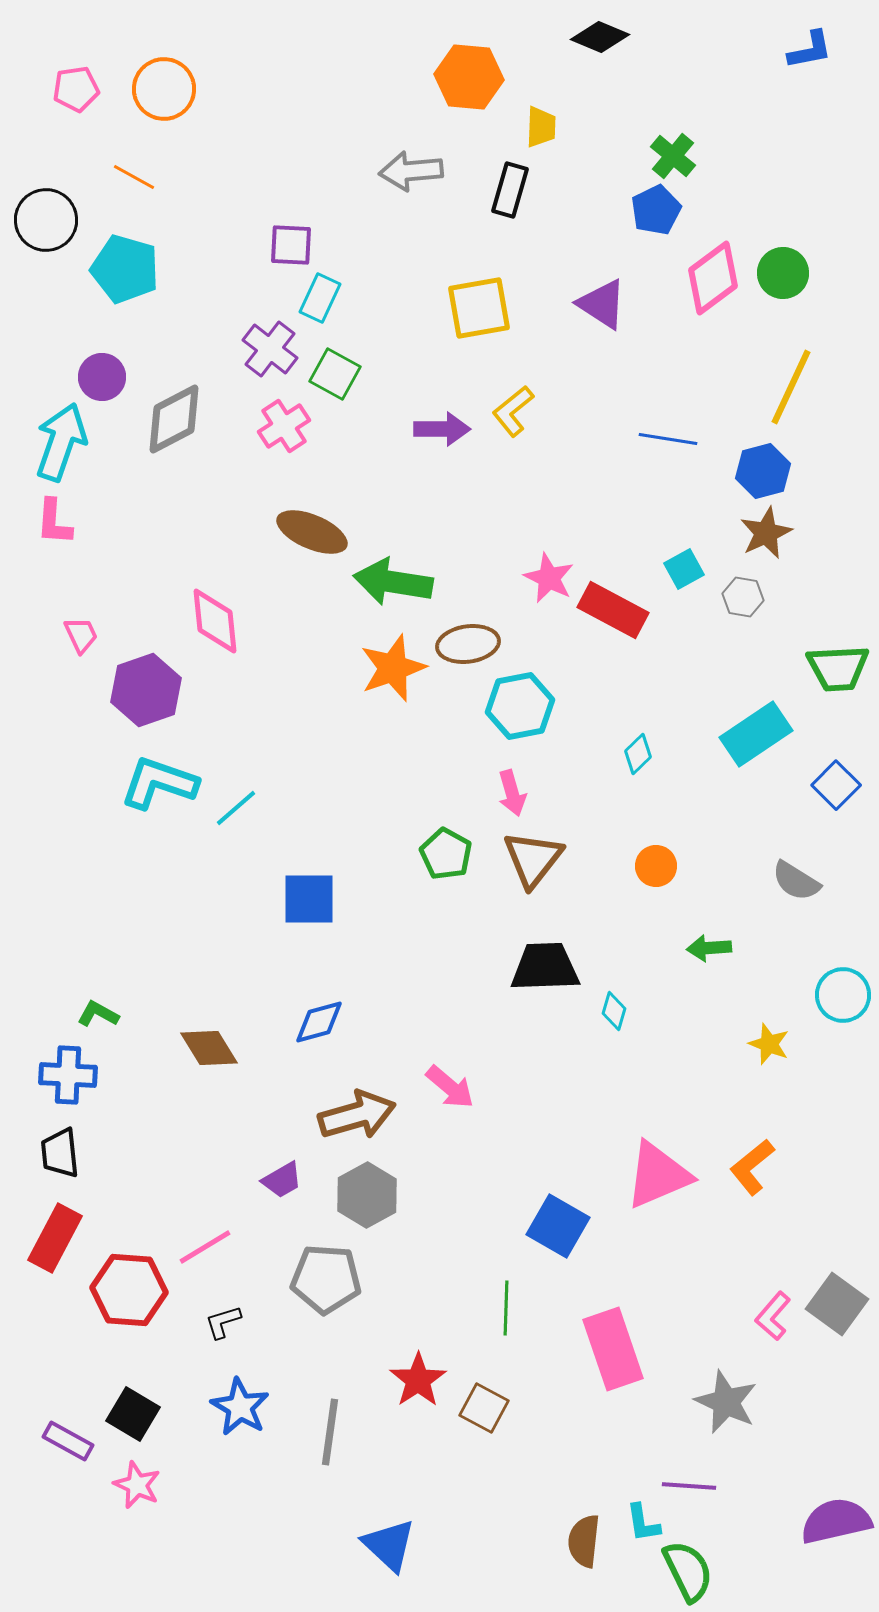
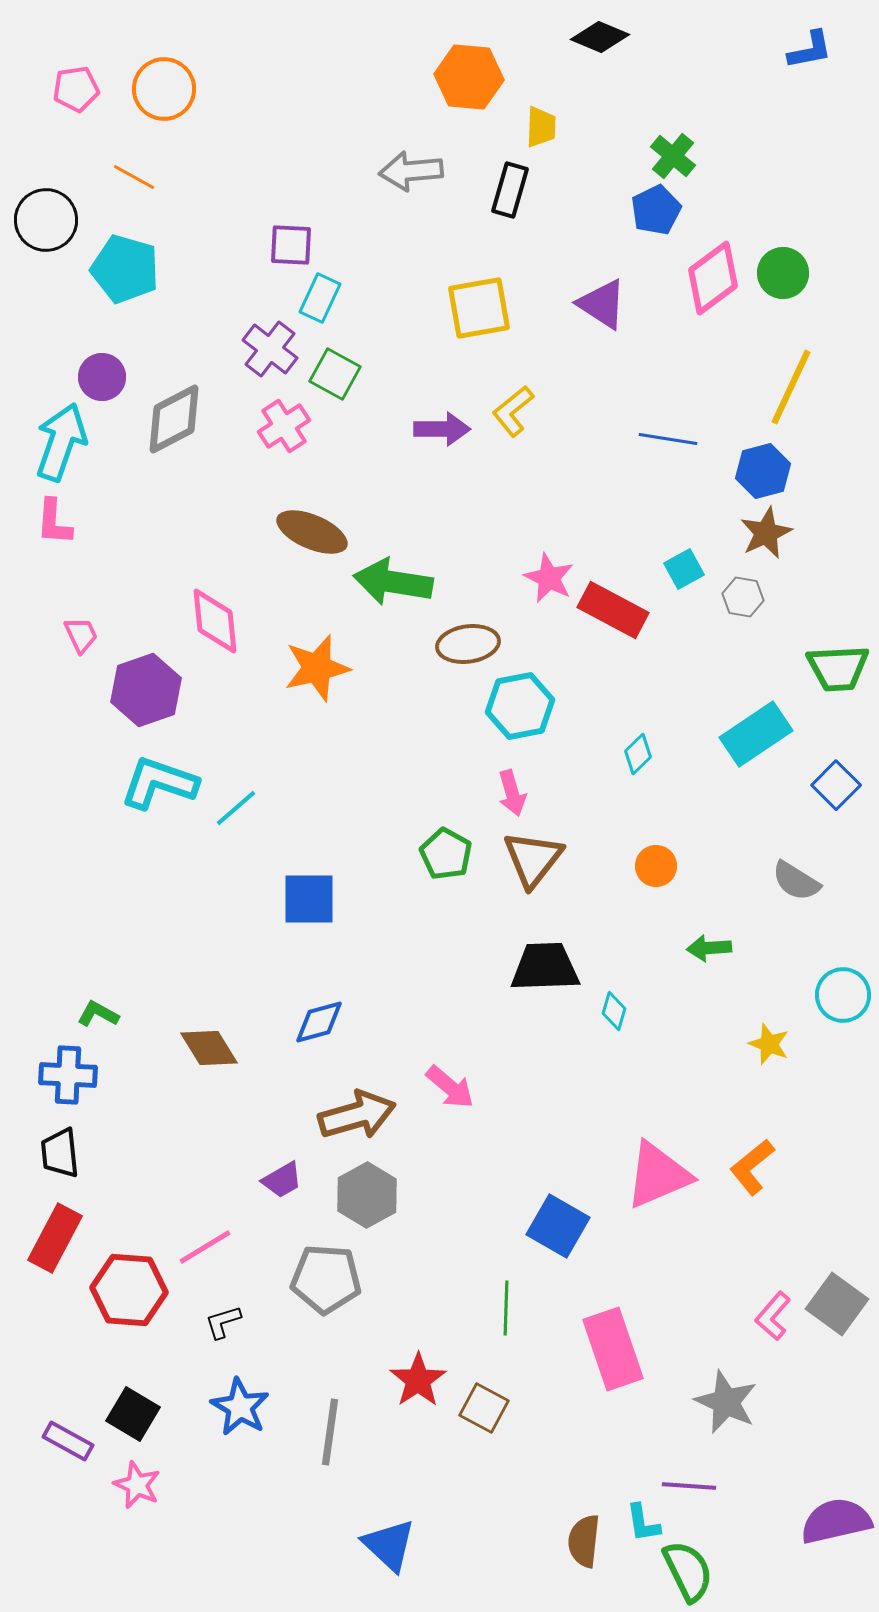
orange star at (393, 668): moved 76 px left; rotated 6 degrees clockwise
